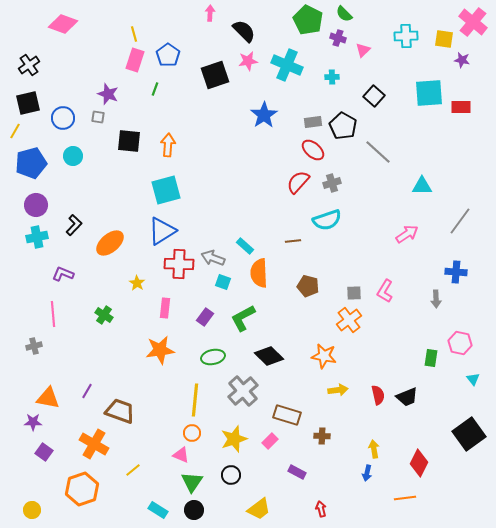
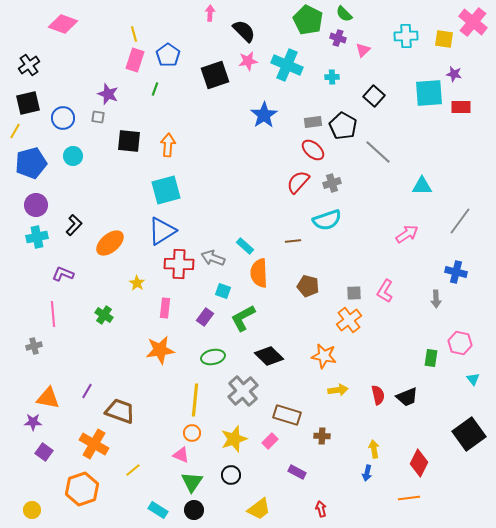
purple star at (462, 60): moved 8 px left, 14 px down
blue cross at (456, 272): rotated 10 degrees clockwise
cyan square at (223, 282): moved 9 px down
orange line at (405, 498): moved 4 px right
